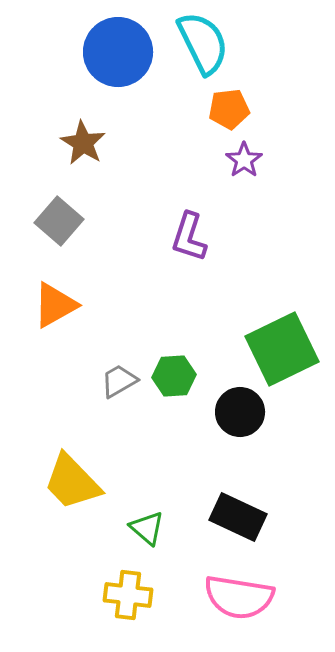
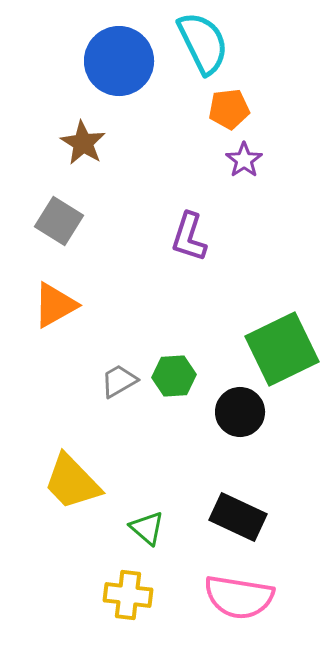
blue circle: moved 1 px right, 9 px down
gray square: rotated 9 degrees counterclockwise
